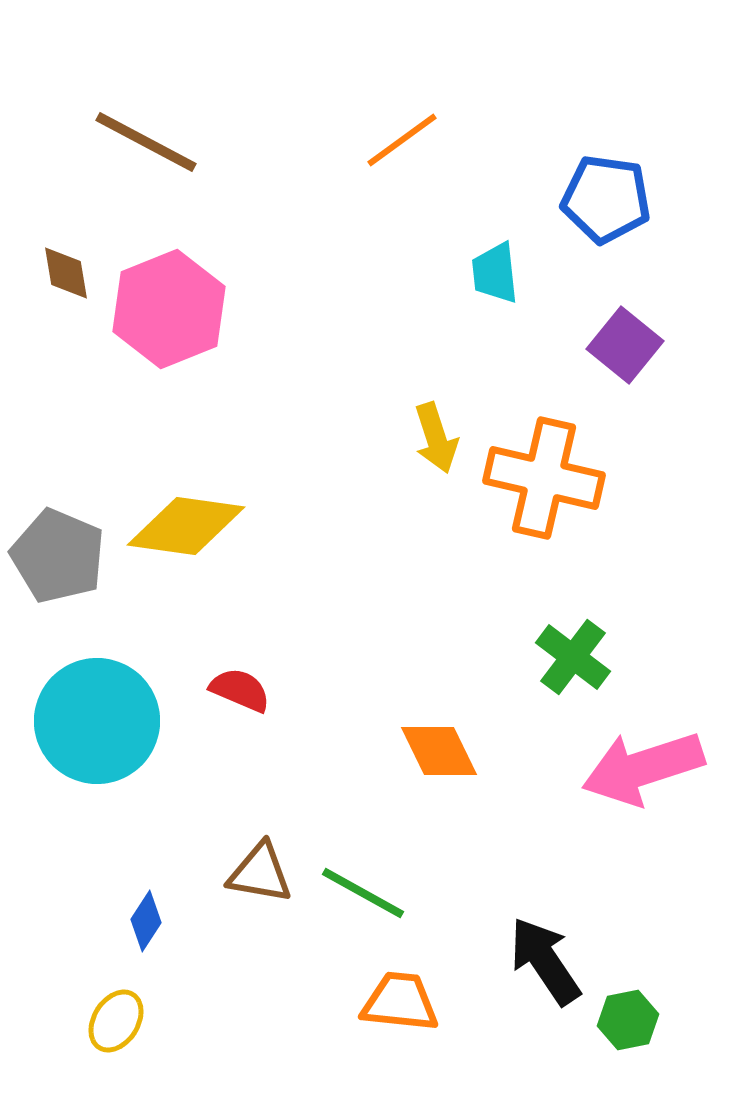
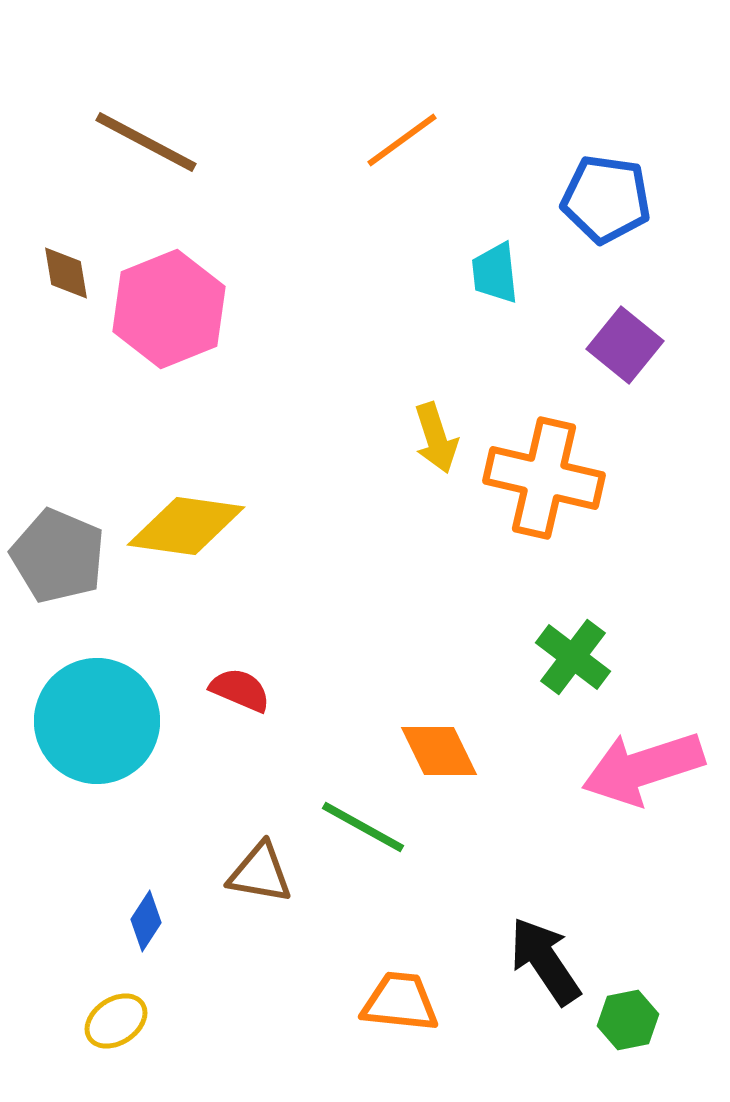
green line: moved 66 px up
yellow ellipse: rotated 24 degrees clockwise
